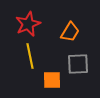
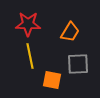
red star: rotated 25 degrees clockwise
orange square: rotated 12 degrees clockwise
